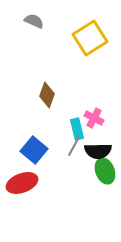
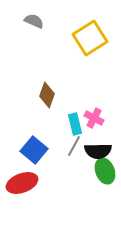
cyan rectangle: moved 2 px left, 5 px up
